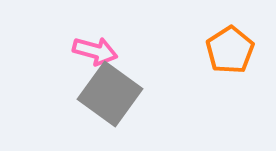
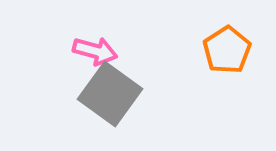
orange pentagon: moved 3 px left
